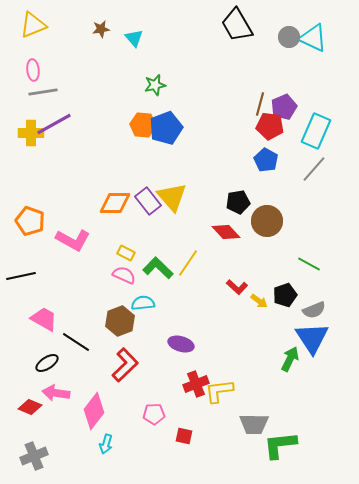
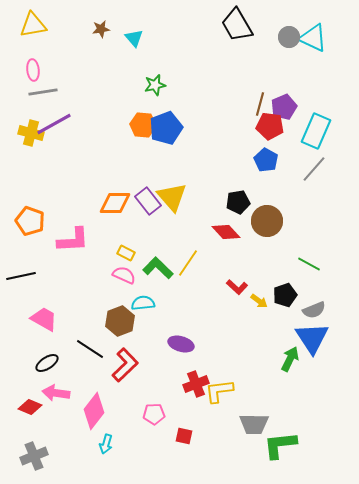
yellow triangle at (33, 25): rotated 12 degrees clockwise
yellow cross at (31, 133): rotated 15 degrees clockwise
pink L-shape at (73, 240): rotated 32 degrees counterclockwise
black line at (76, 342): moved 14 px right, 7 px down
